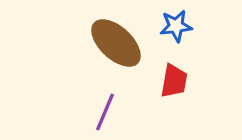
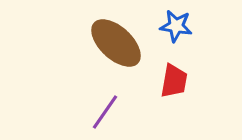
blue star: rotated 16 degrees clockwise
purple line: rotated 12 degrees clockwise
